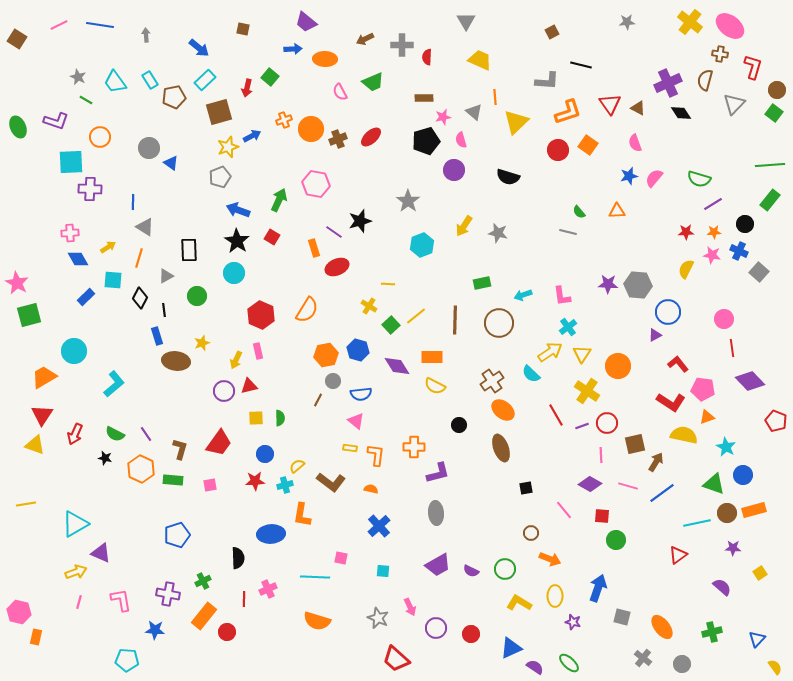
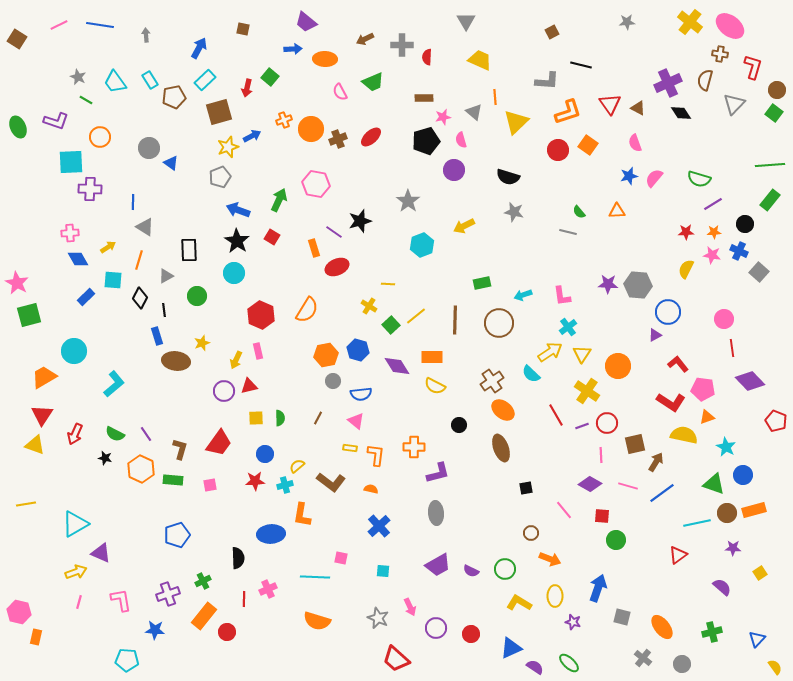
blue arrow at (199, 48): rotated 100 degrees counterclockwise
yellow arrow at (464, 226): rotated 30 degrees clockwise
gray star at (498, 233): moved 16 px right, 21 px up
orange line at (139, 258): moved 2 px down
brown line at (318, 400): moved 18 px down
purple cross at (168, 594): rotated 30 degrees counterclockwise
